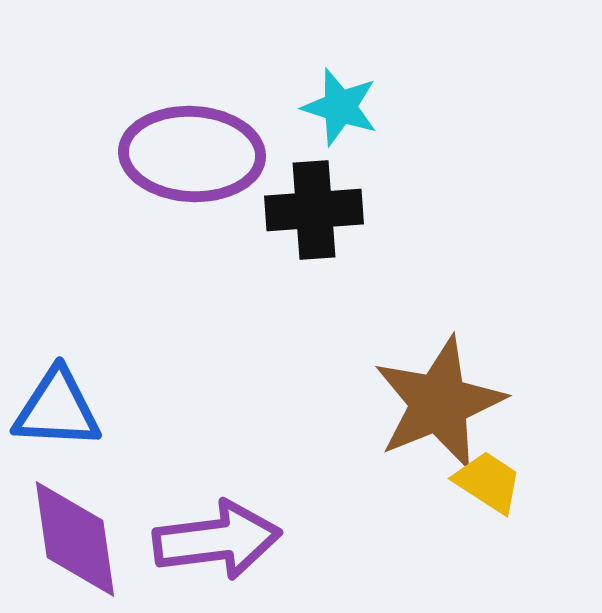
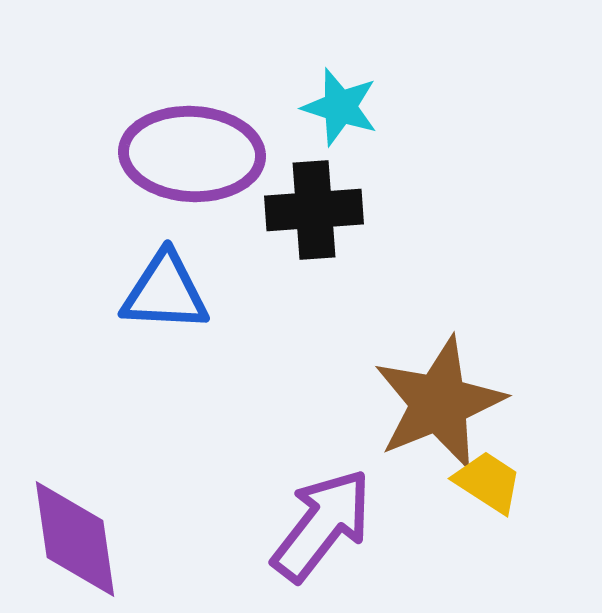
blue triangle: moved 108 px right, 117 px up
purple arrow: moved 105 px right, 15 px up; rotated 45 degrees counterclockwise
